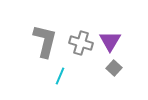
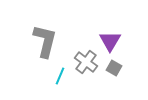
gray cross: moved 5 px right, 19 px down; rotated 20 degrees clockwise
gray square: rotated 14 degrees counterclockwise
